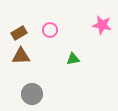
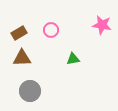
pink circle: moved 1 px right
brown triangle: moved 1 px right, 2 px down
gray circle: moved 2 px left, 3 px up
